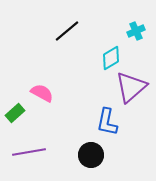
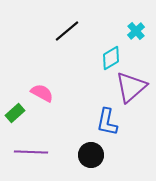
cyan cross: rotated 18 degrees counterclockwise
purple line: moved 2 px right; rotated 12 degrees clockwise
